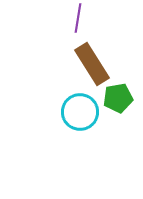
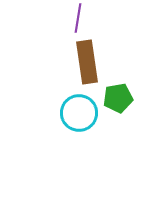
brown rectangle: moved 5 px left, 2 px up; rotated 24 degrees clockwise
cyan circle: moved 1 px left, 1 px down
